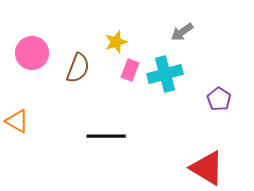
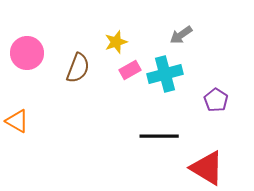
gray arrow: moved 1 px left, 3 px down
pink circle: moved 5 px left
pink rectangle: rotated 40 degrees clockwise
purple pentagon: moved 3 px left, 1 px down
black line: moved 53 px right
